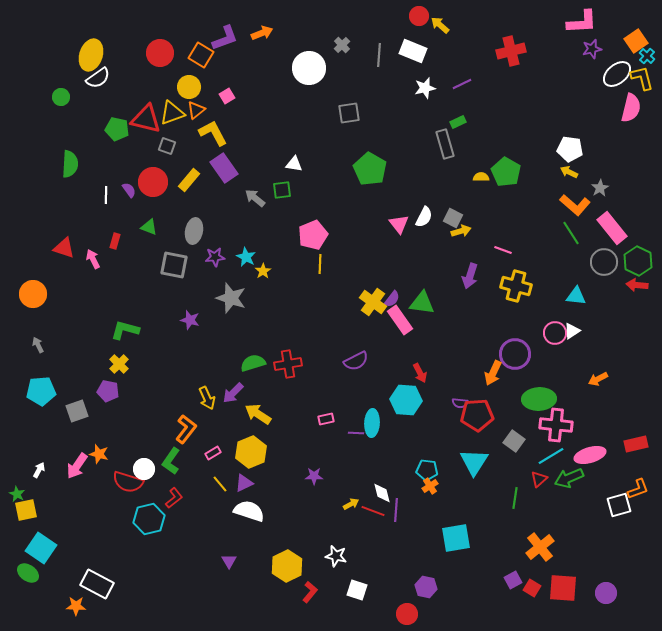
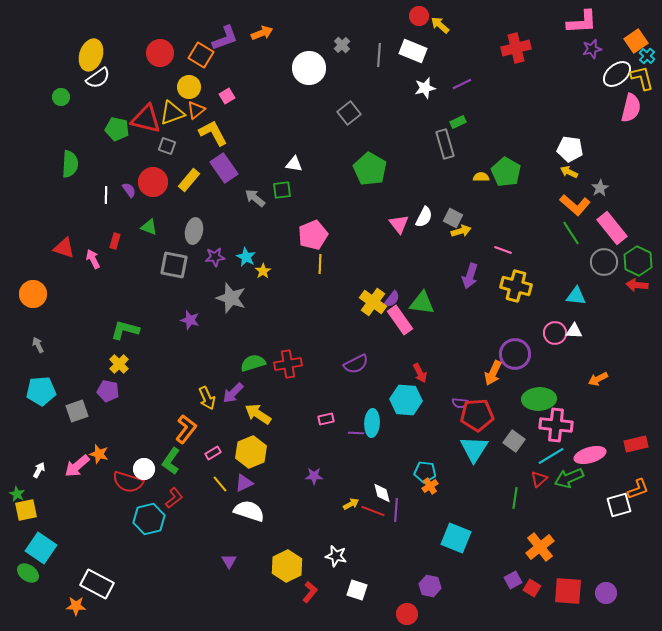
red cross at (511, 51): moved 5 px right, 3 px up
gray square at (349, 113): rotated 30 degrees counterclockwise
white triangle at (572, 331): moved 2 px right; rotated 36 degrees clockwise
purple semicircle at (356, 361): moved 3 px down
cyan triangle at (474, 462): moved 13 px up
pink arrow at (77, 466): rotated 16 degrees clockwise
cyan pentagon at (427, 470): moved 2 px left, 2 px down
cyan square at (456, 538): rotated 32 degrees clockwise
purple hexagon at (426, 587): moved 4 px right, 1 px up
red square at (563, 588): moved 5 px right, 3 px down
